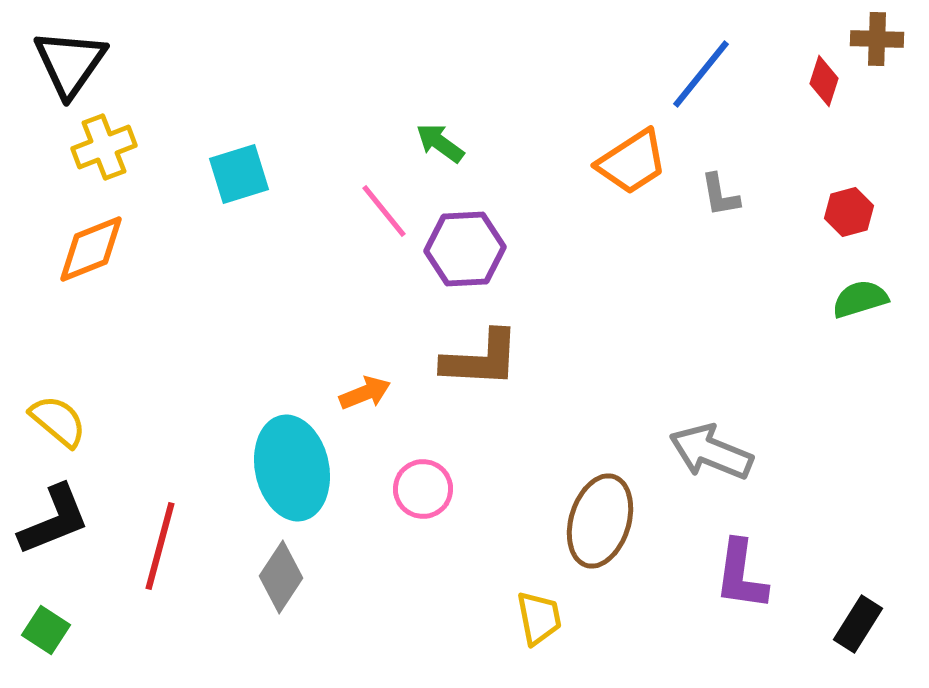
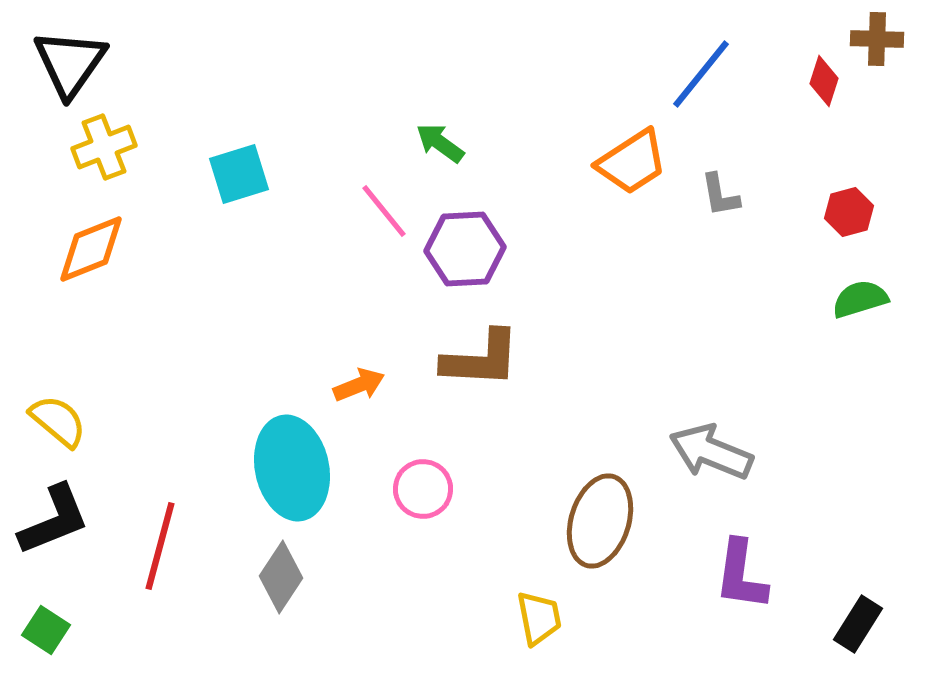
orange arrow: moved 6 px left, 8 px up
